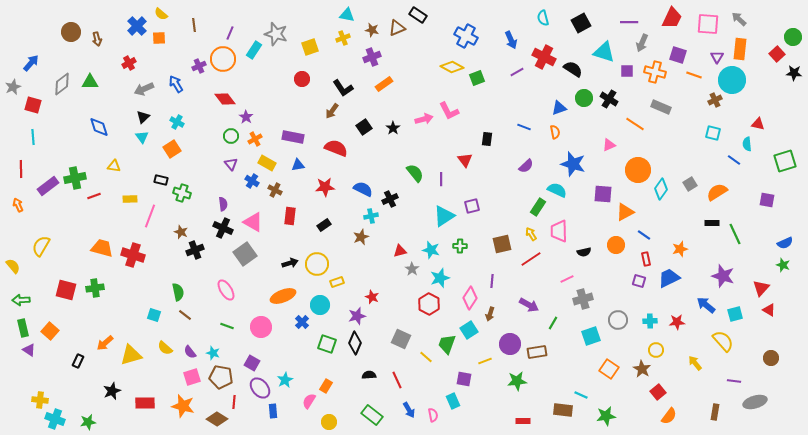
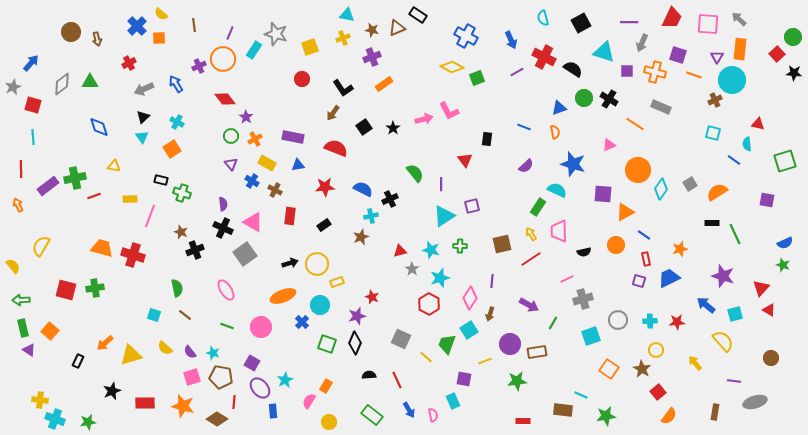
brown arrow at (332, 111): moved 1 px right, 2 px down
purple line at (441, 179): moved 5 px down
green semicircle at (178, 292): moved 1 px left, 4 px up
